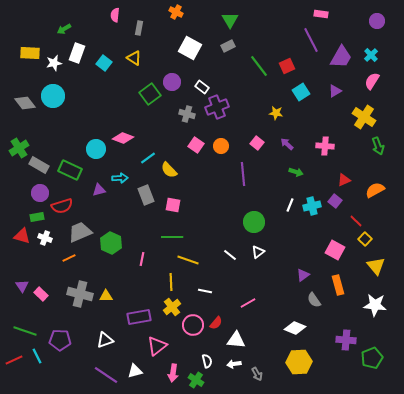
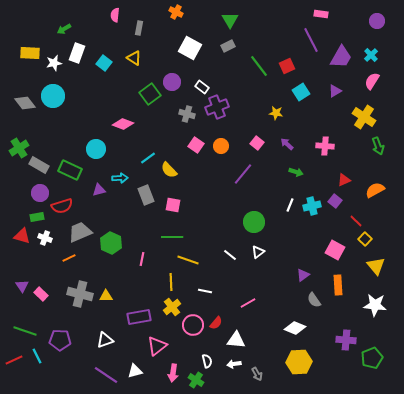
pink diamond at (123, 138): moved 14 px up
purple line at (243, 174): rotated 45 degrees clockwise
orange rectangle at (338, 285): rotated 12 degrees clockwise
